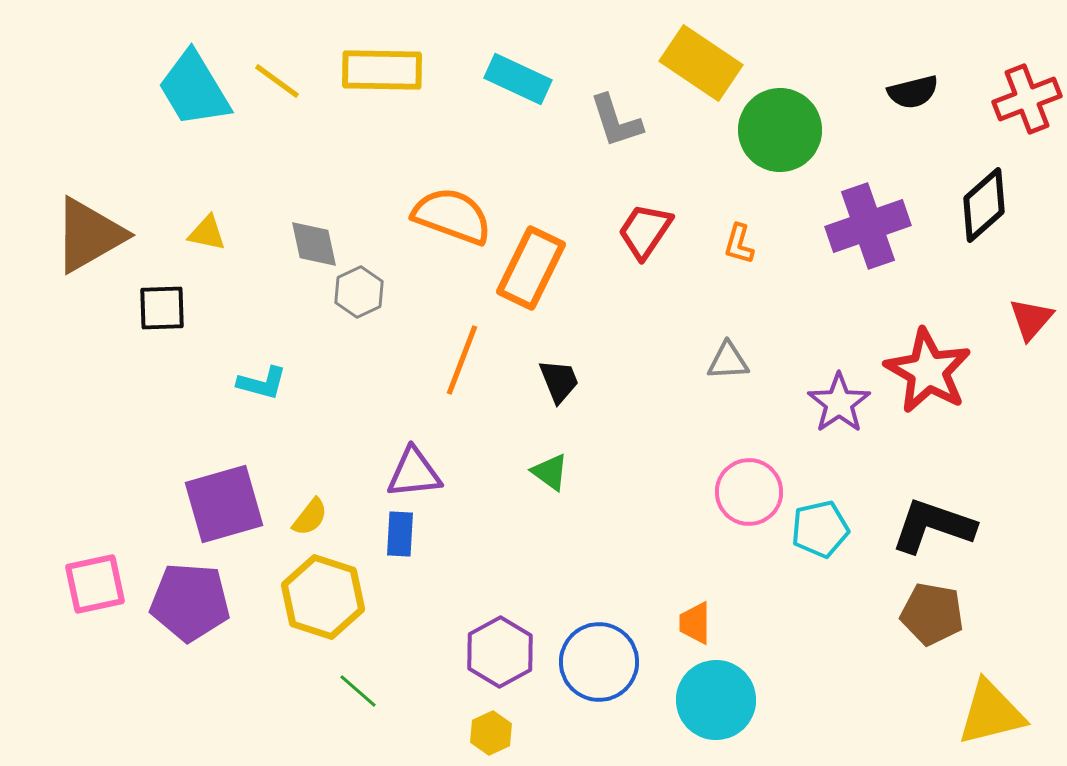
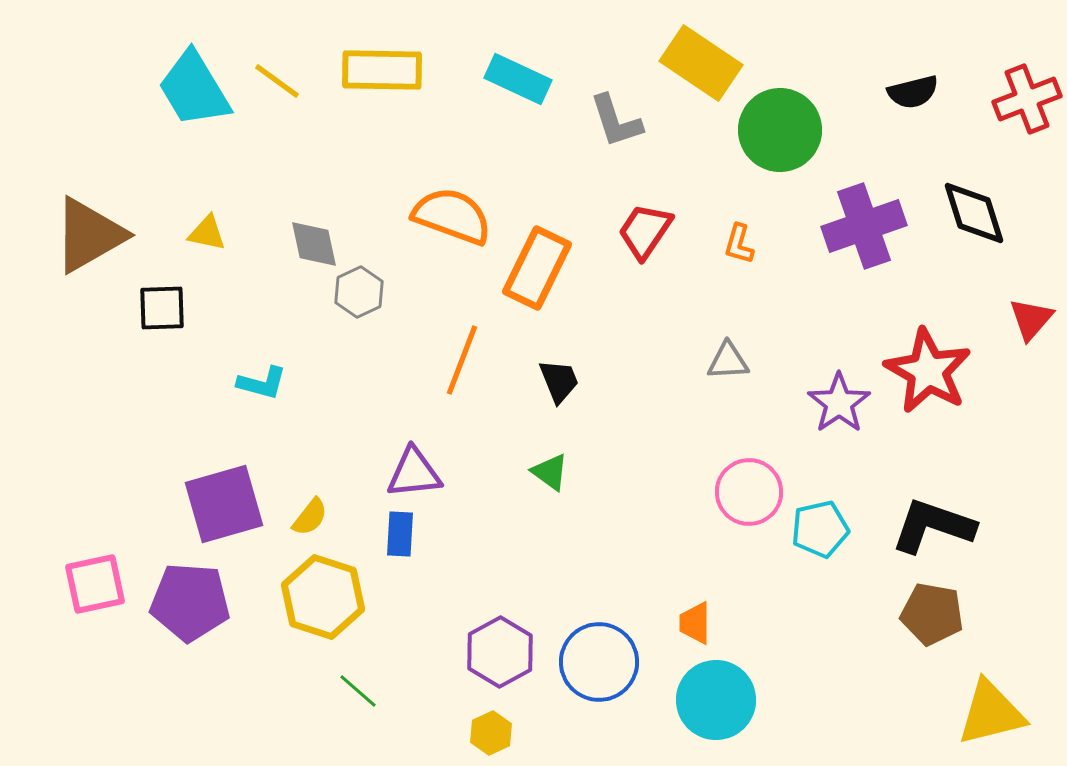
black diamond at (984, 205): moved 10 px left, 8 px down; rotated 66 degrees counterclockwise
purple cross at (868, 226): moved 4 px left
orange rectangle at (531, 268): moved 6 px right
